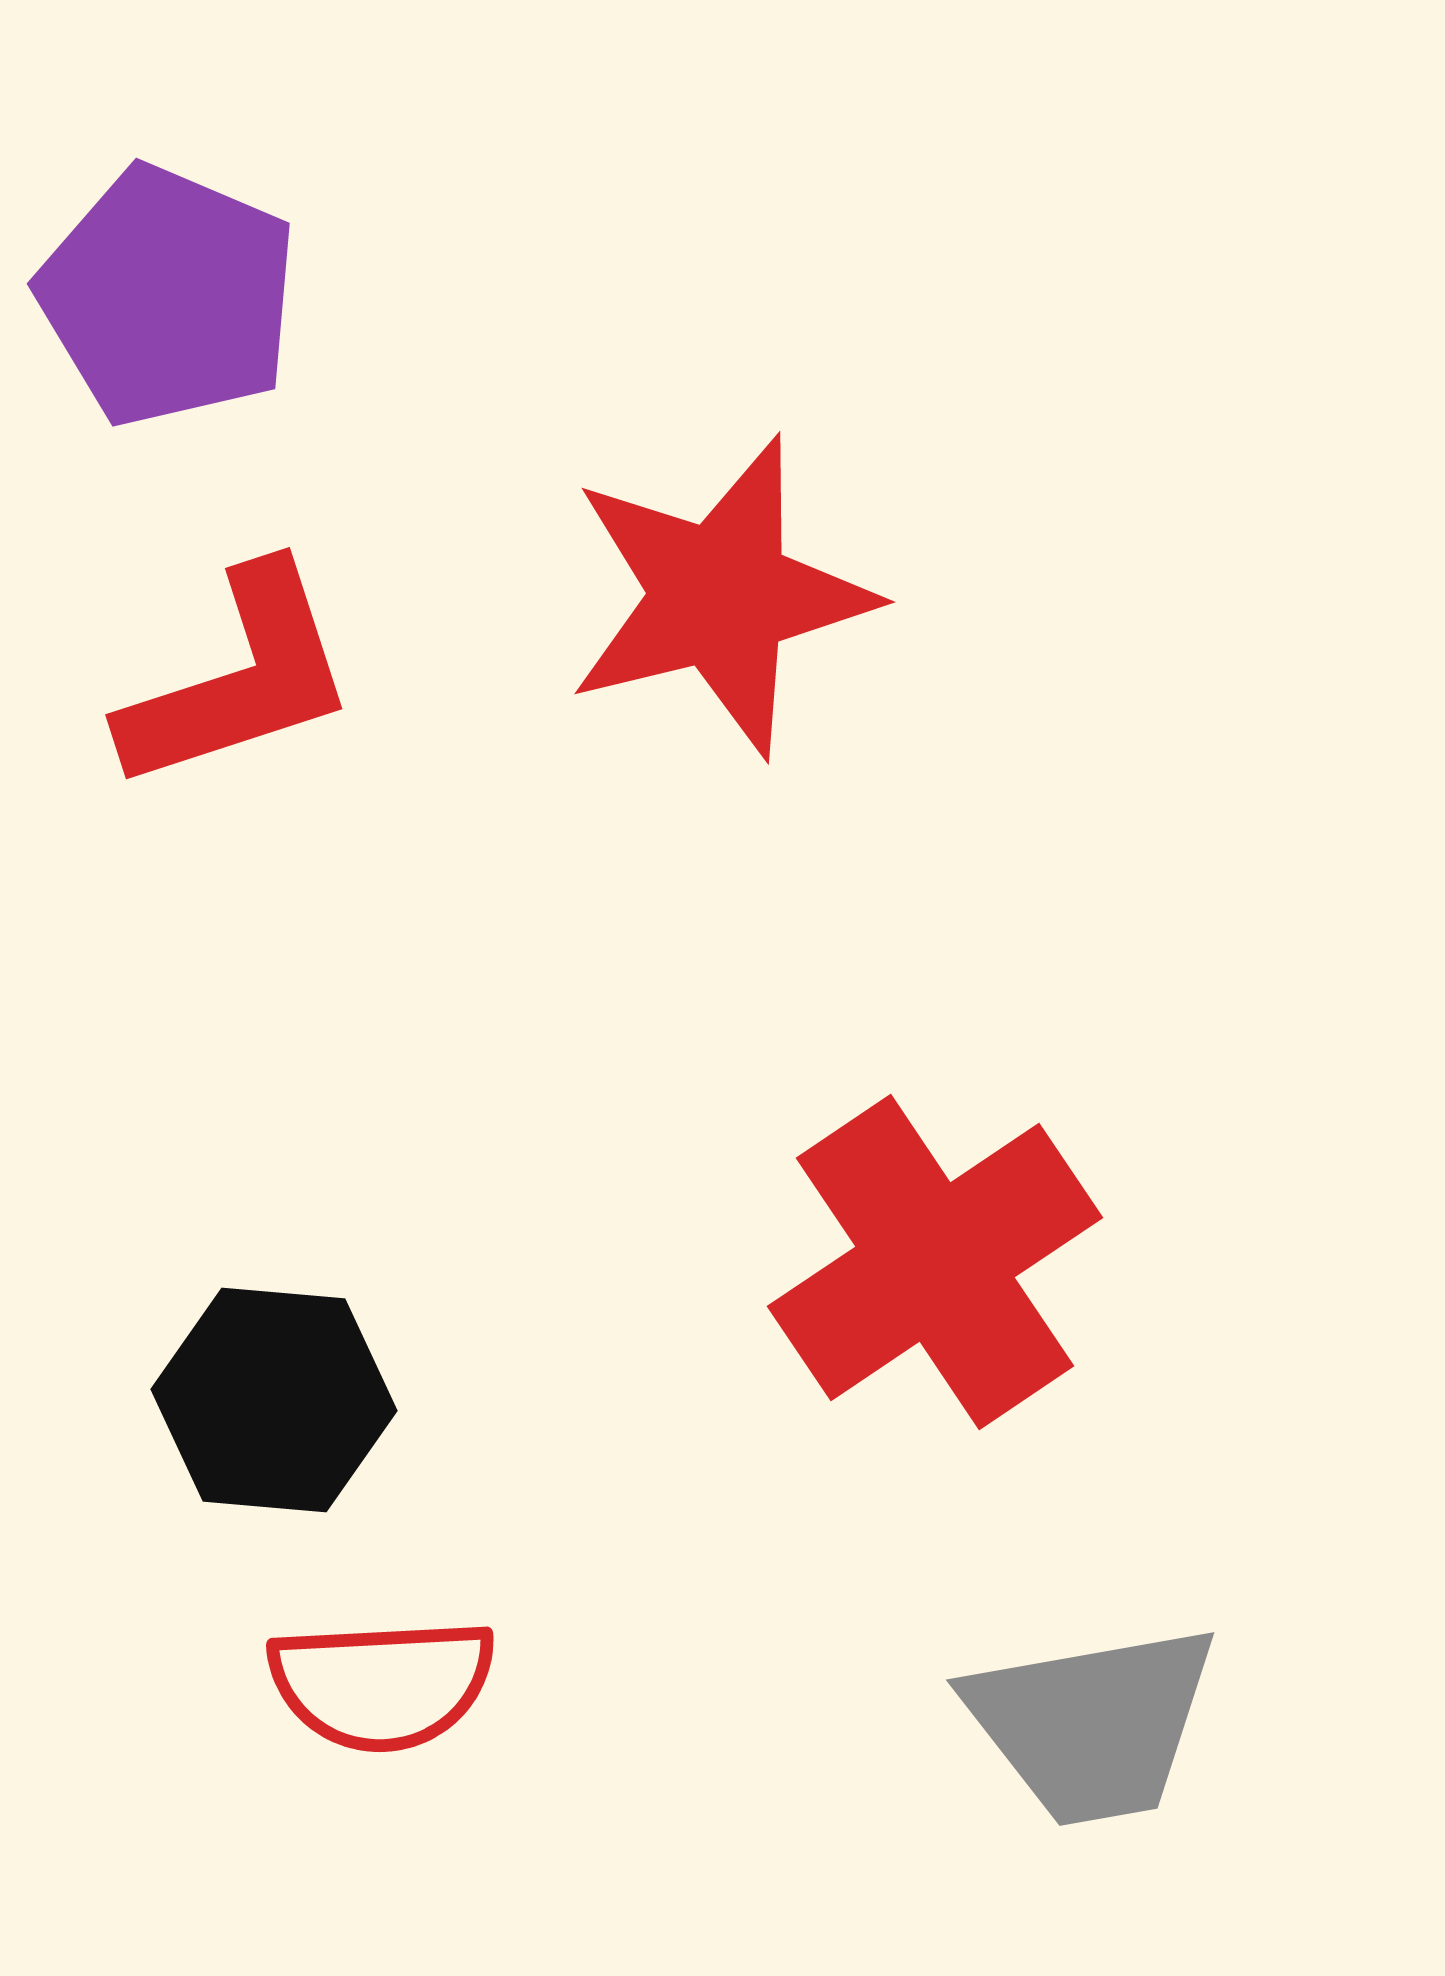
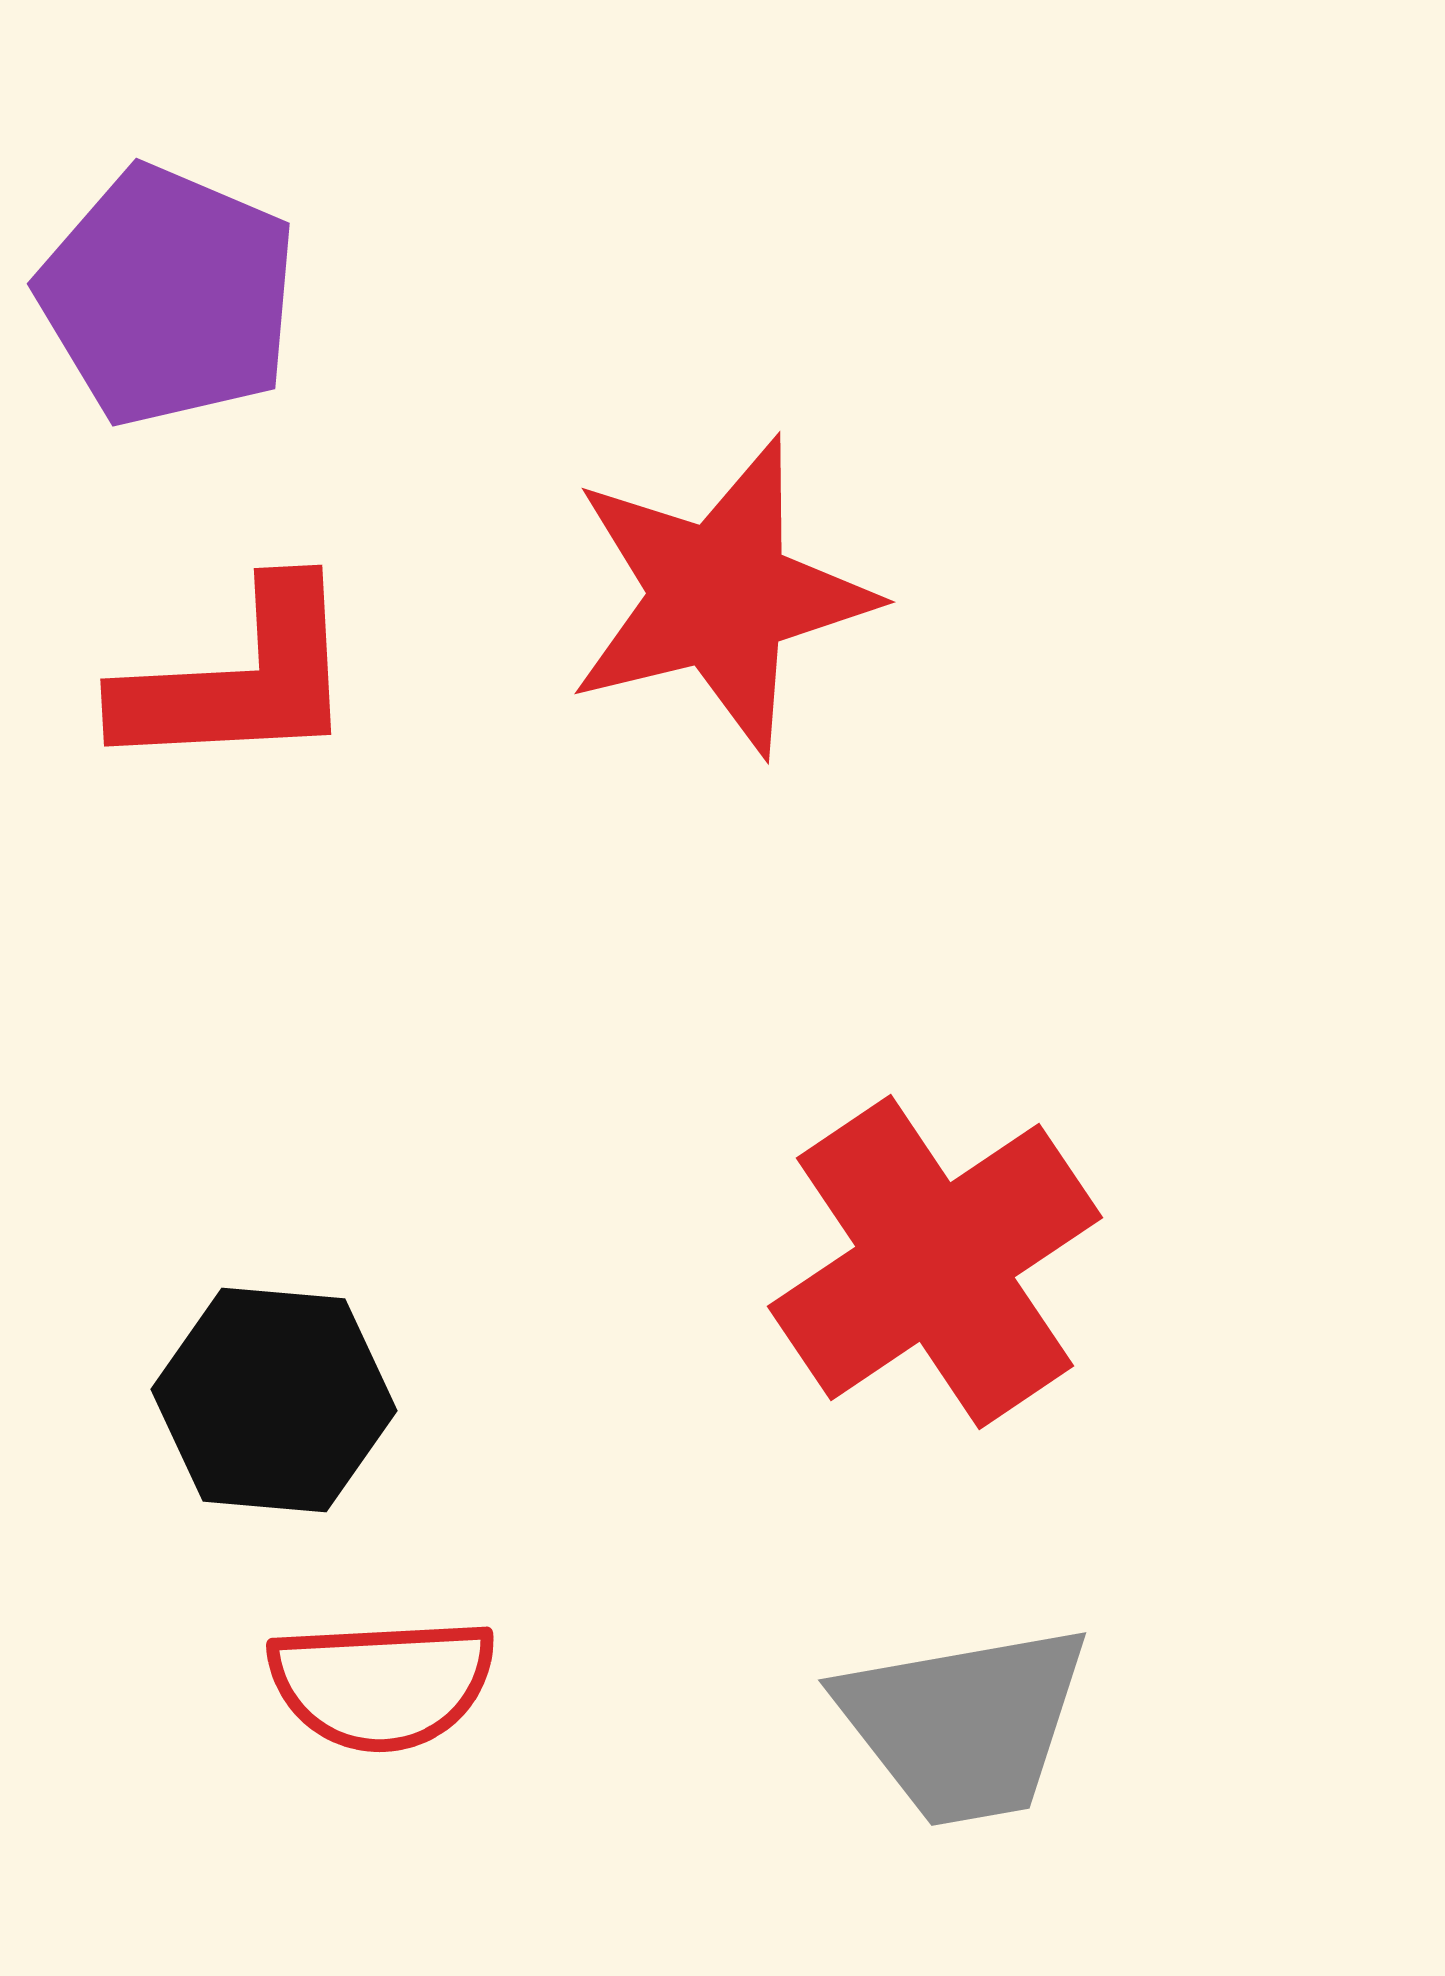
red L-shape: rotated 15 degrees clockwise
gray trapezoid: moved 128 px left
